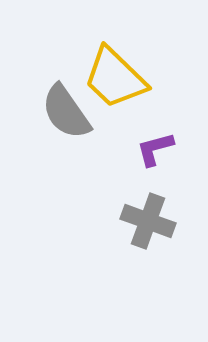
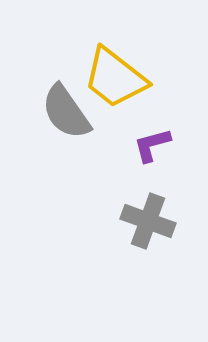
yellow trapezoid: rotated 6 degrees counterclockwise
purple L-shape: moved 3 px left, 4 px up
